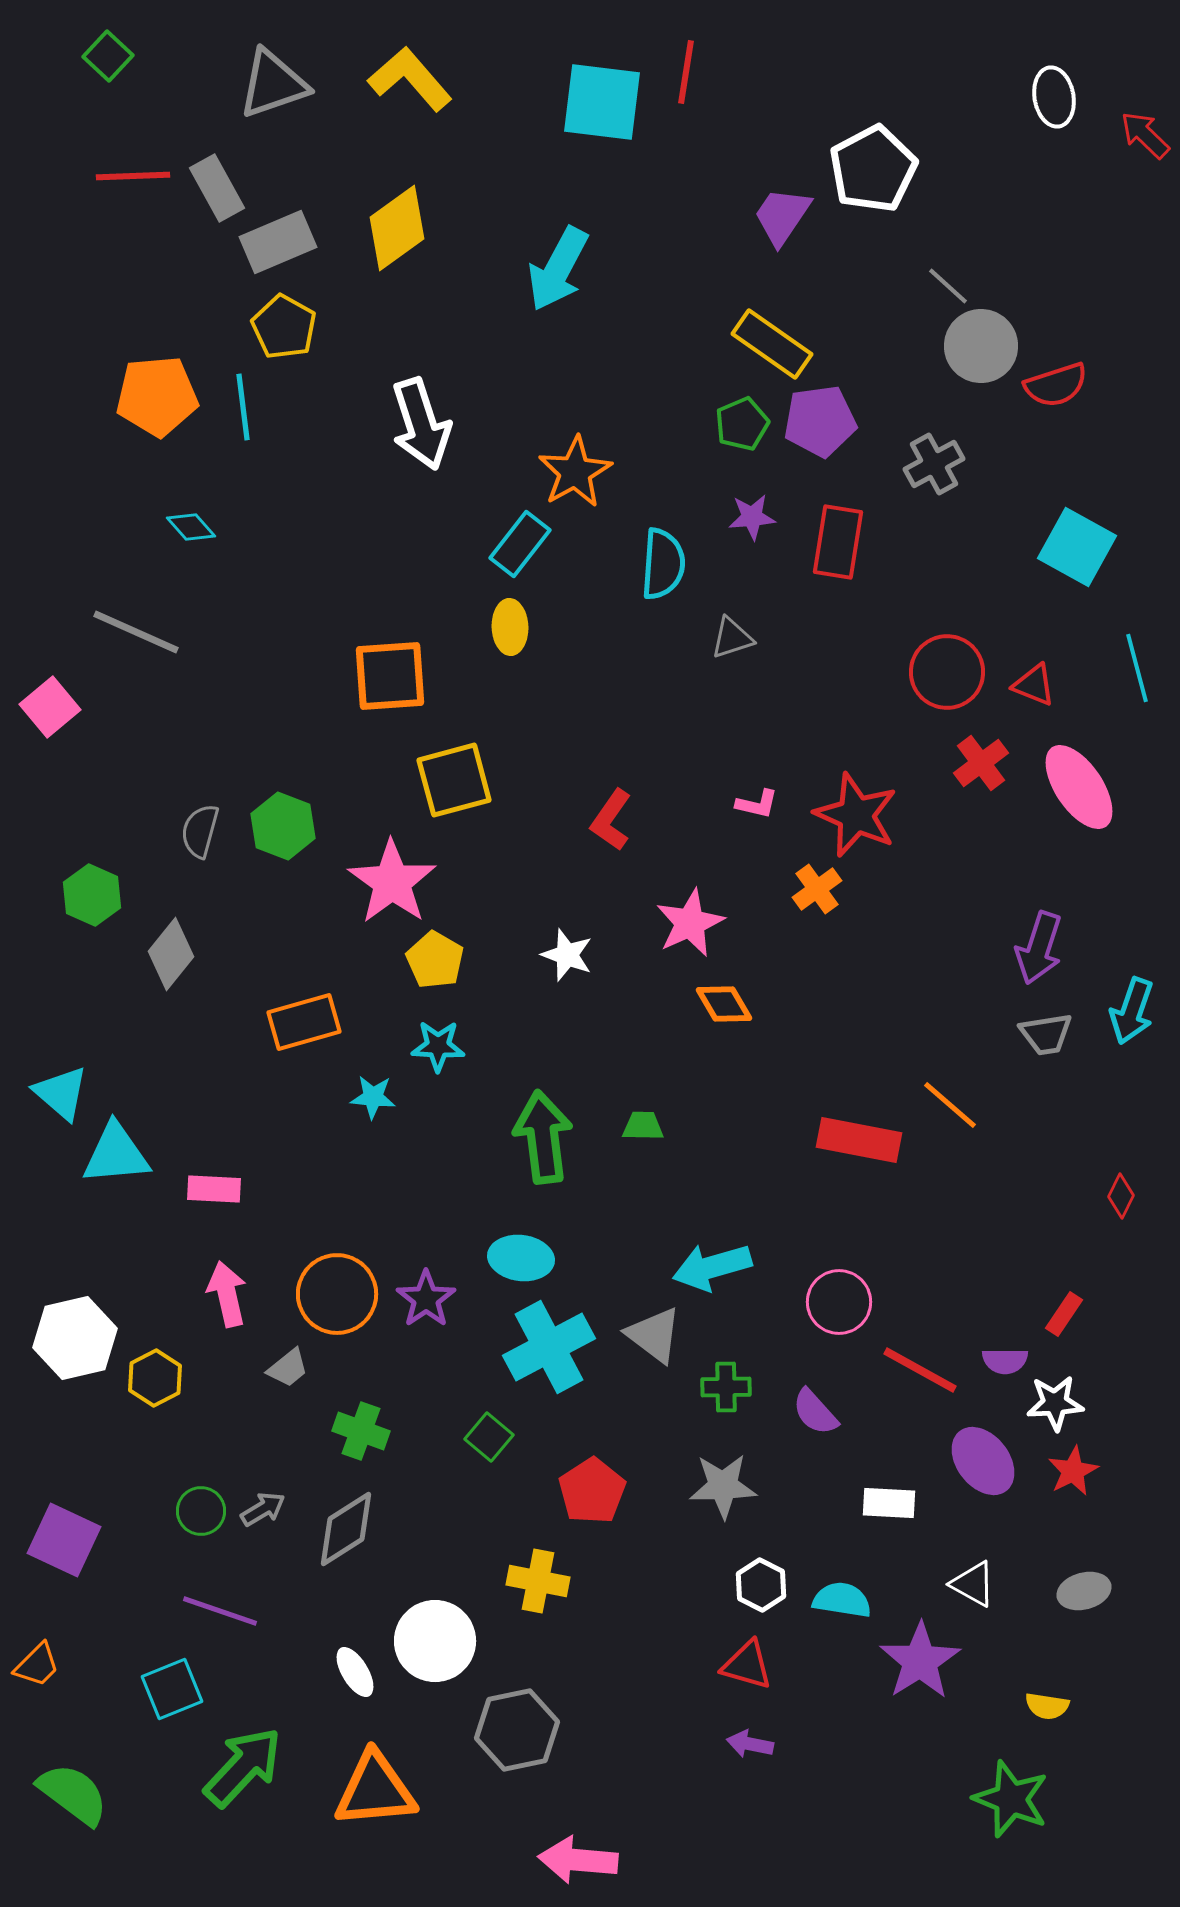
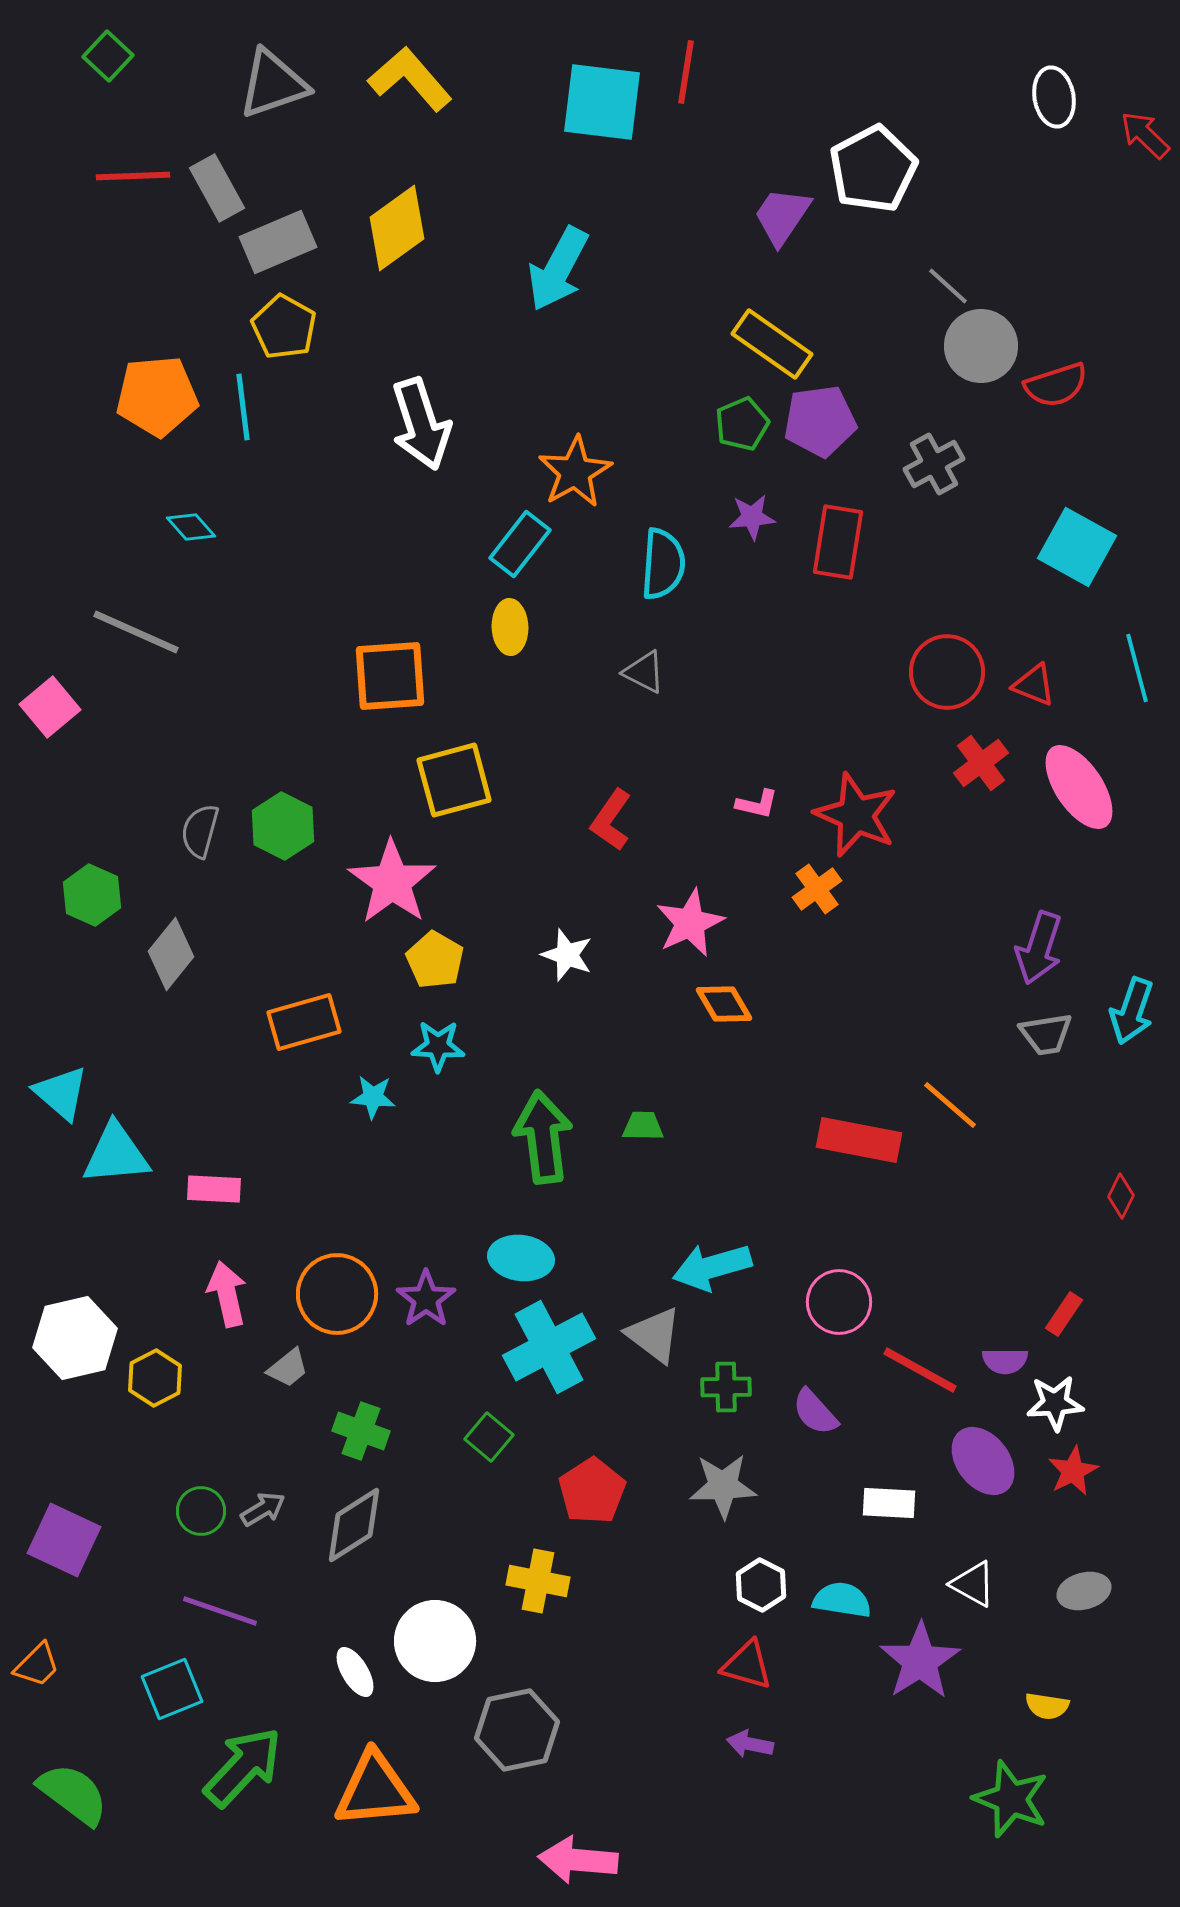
gray triangle at (732, 638): moved 88 px left, 34 px down; rotated 45 degrees clockwise
green hexagon at (283, 826): rotated 6 degrees clockwise
gray diamond at (346, 1529): moved 8 px right, 4 px up
